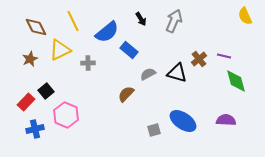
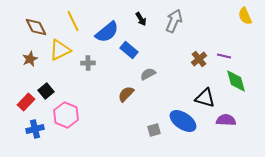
black triangle: moved 28 px right, 25 px down
